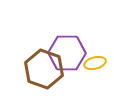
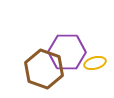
purple hexagon: moved 1 px up
